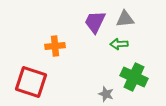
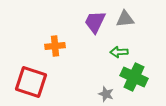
green arrow: moved 8 px down
